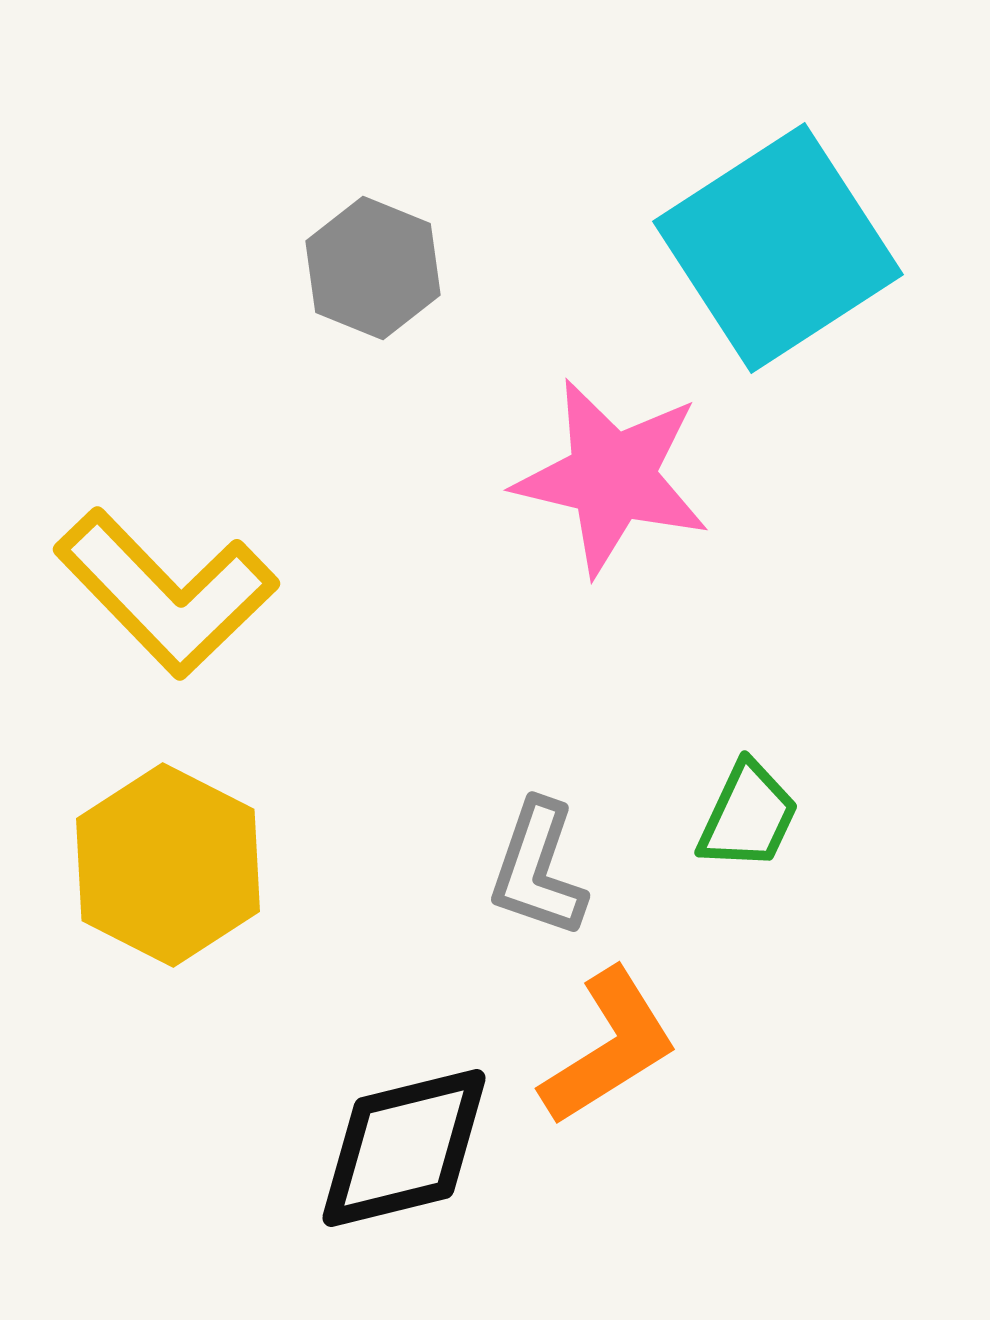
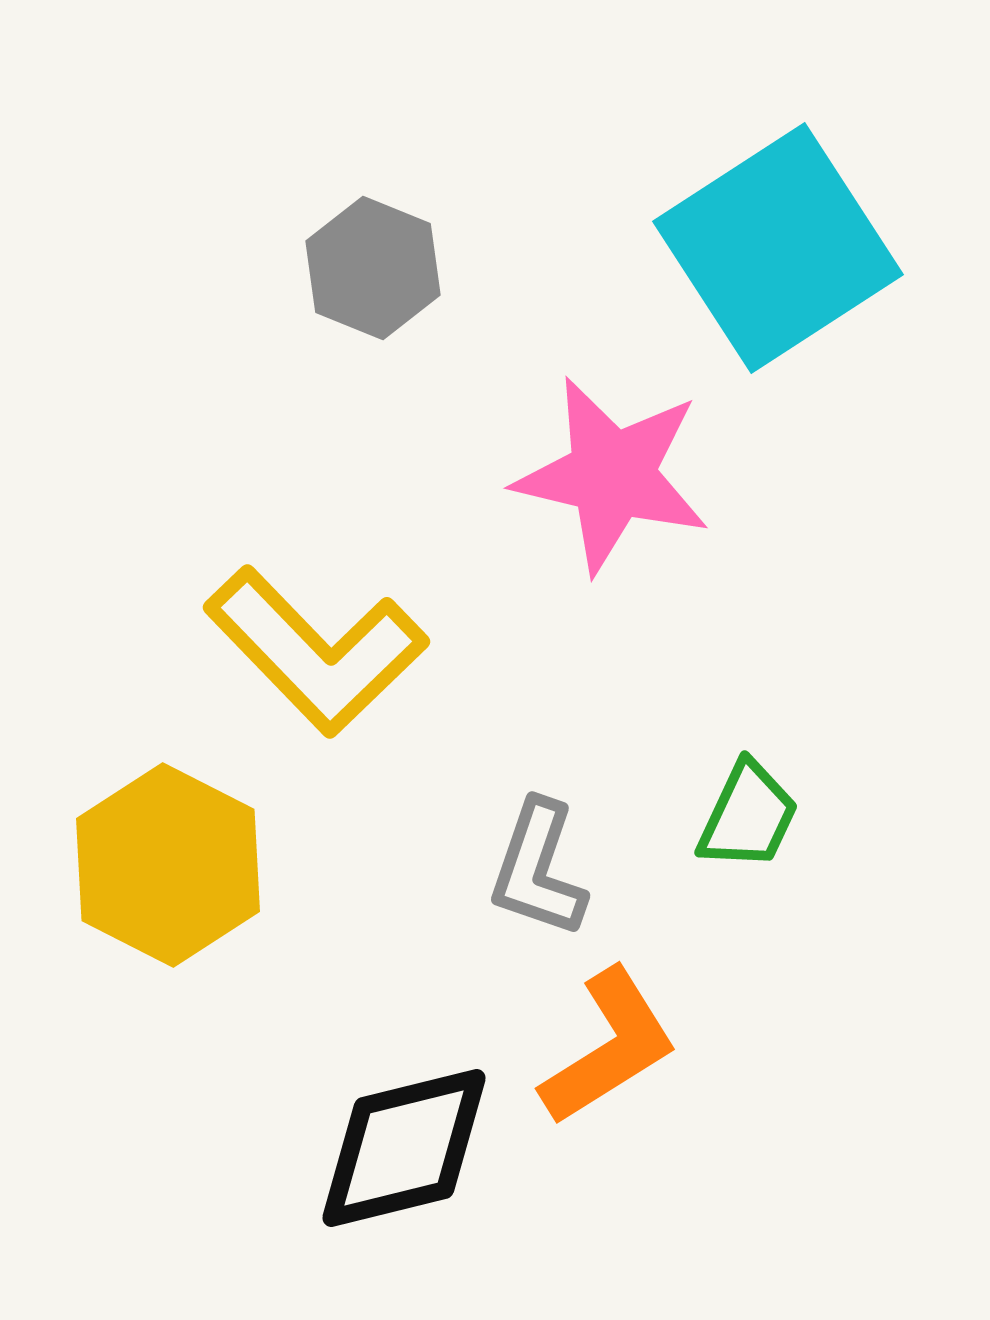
pink star: moved 2 px up
yellow L-shape: moved 150 px right, 58 px down
